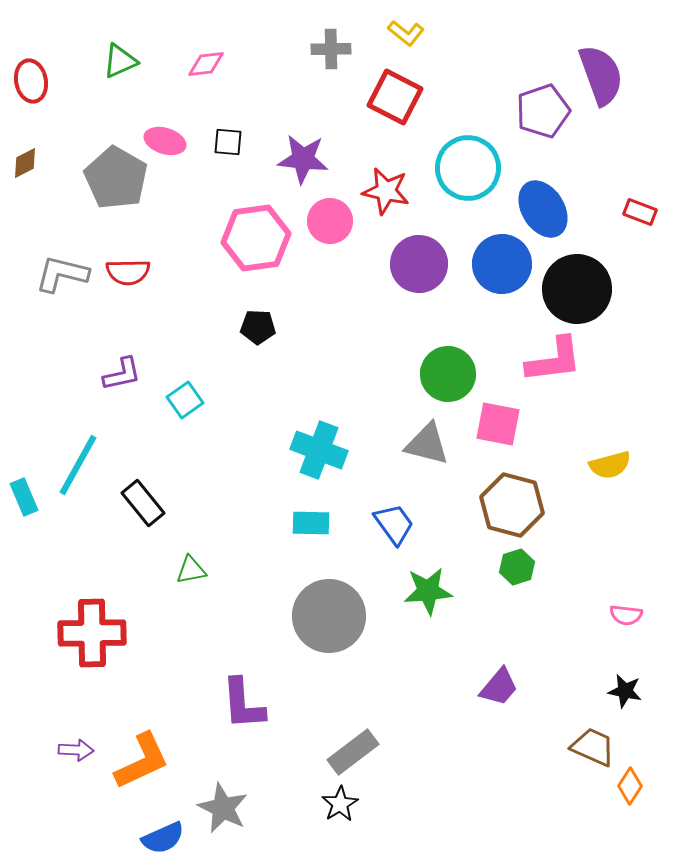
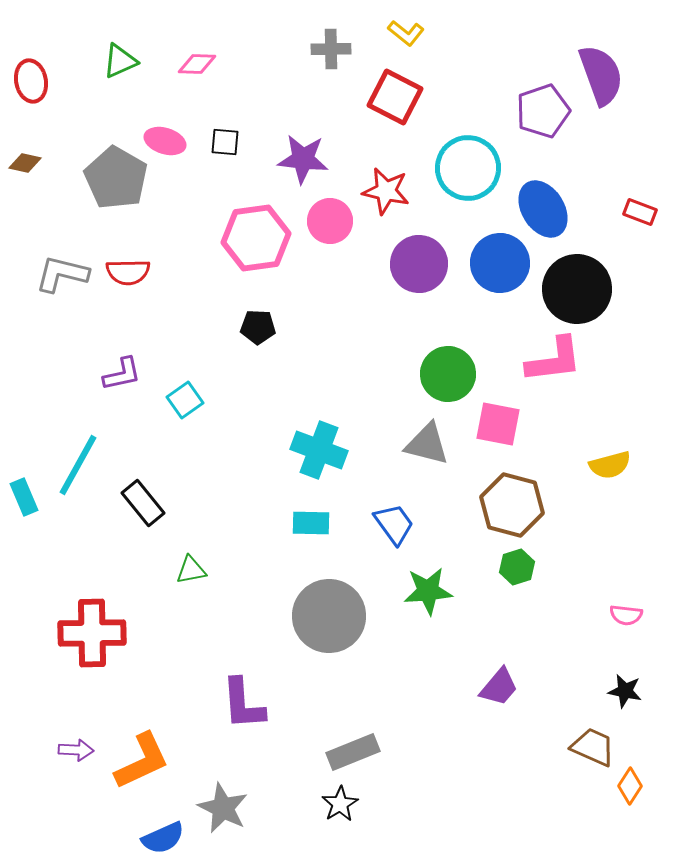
pink diamond at (206, 64): moved 9 px left; rotated 9 degrees clockwise
black square at (228, 142): moved 3 px left
brown diamond at (25, 163): rotated 40 degrees clockwise
blue circle at (502, 264): moved 2 px left, 1 px up
gray rectangle at (353, 752): rotated 15 degrees clockwise
